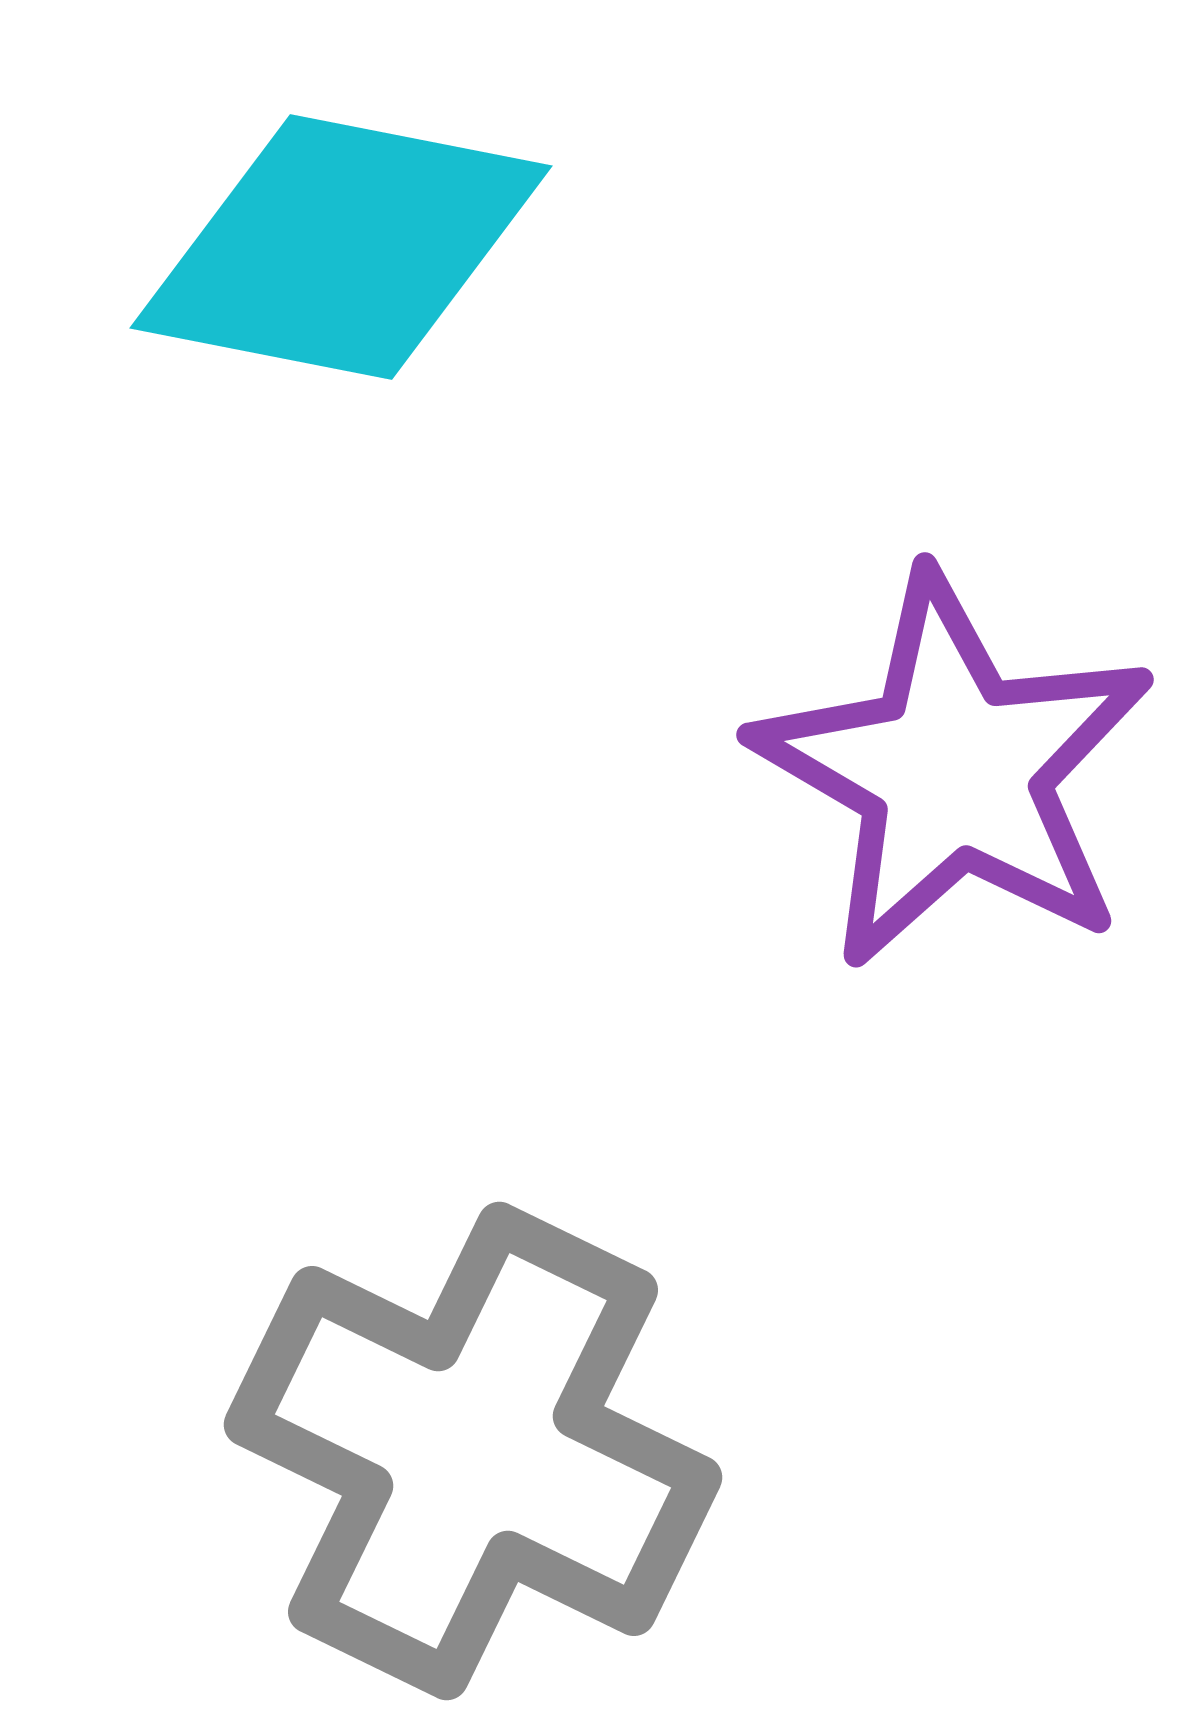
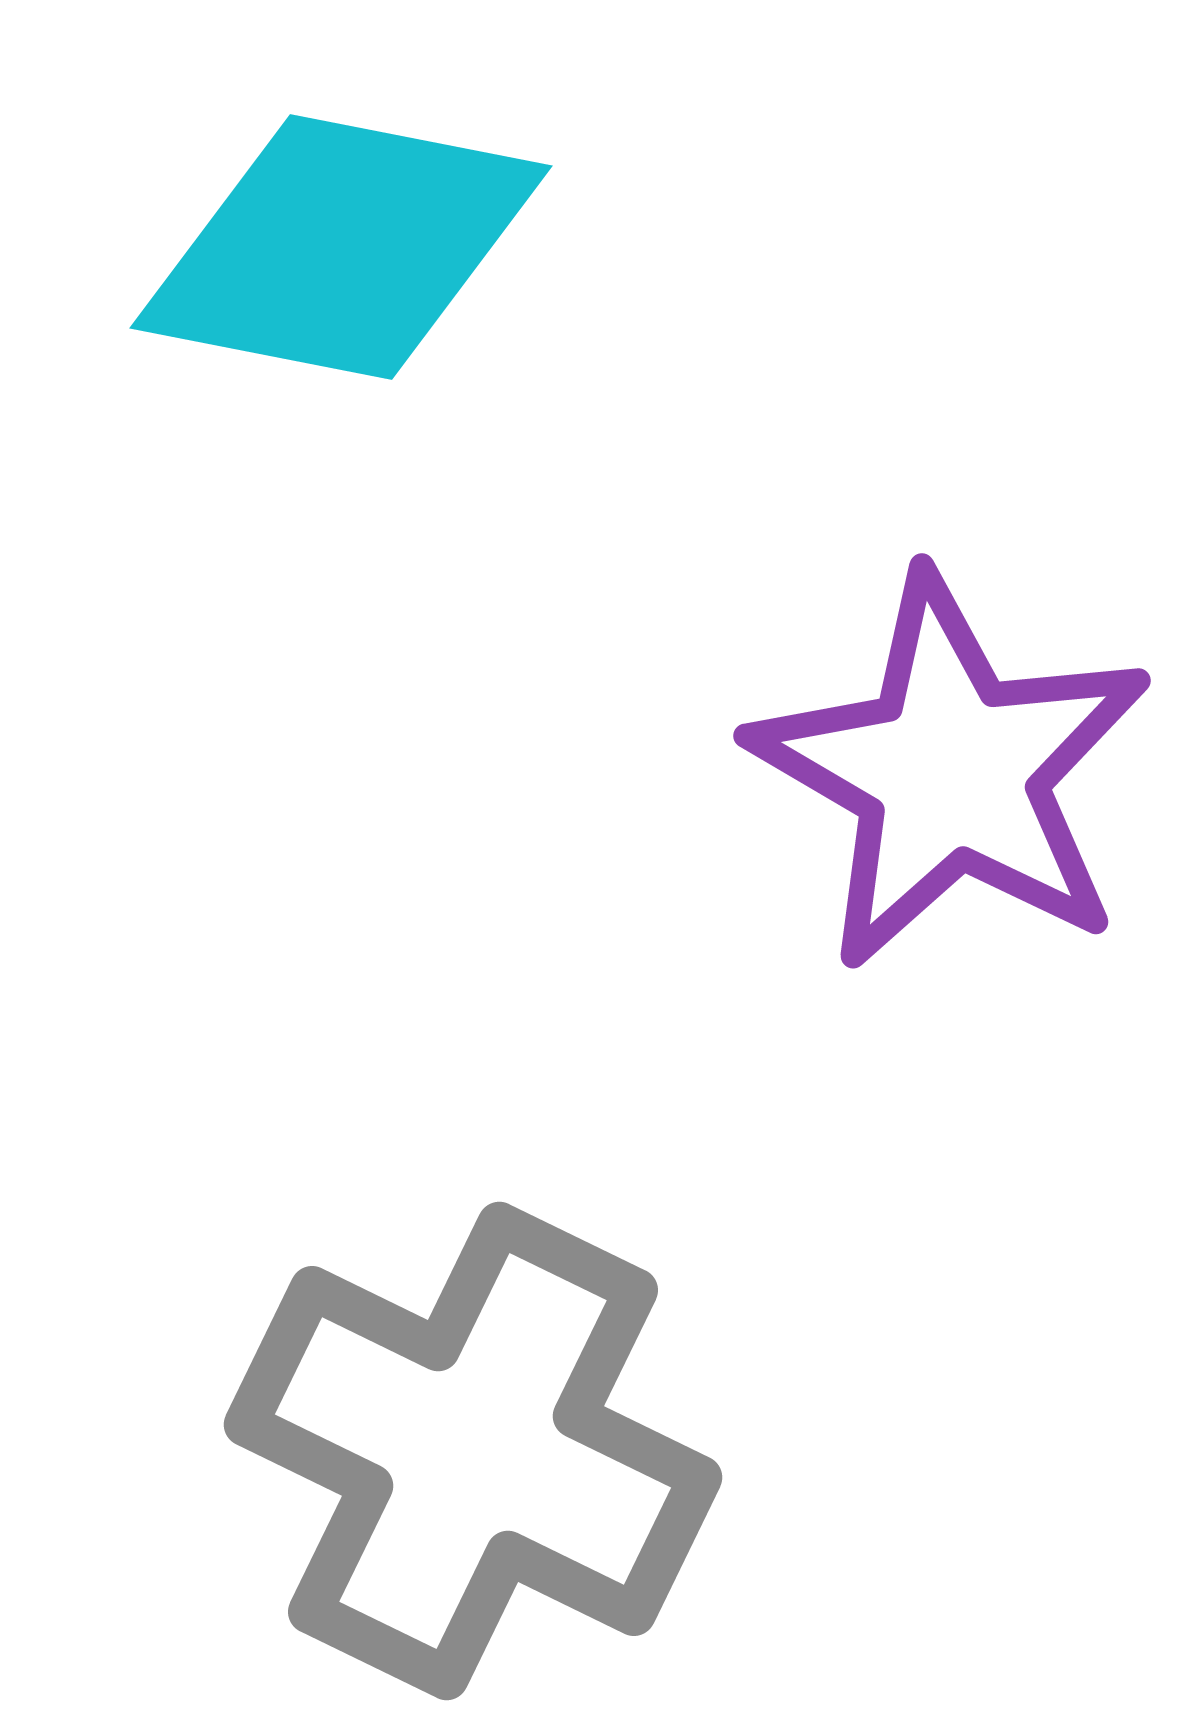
purple star: moved 3 px left, 1 px down
